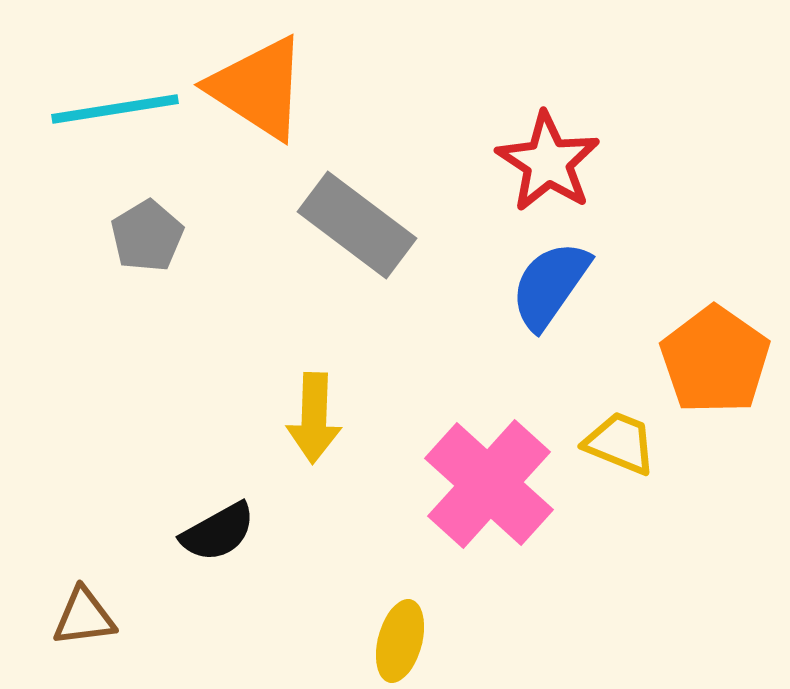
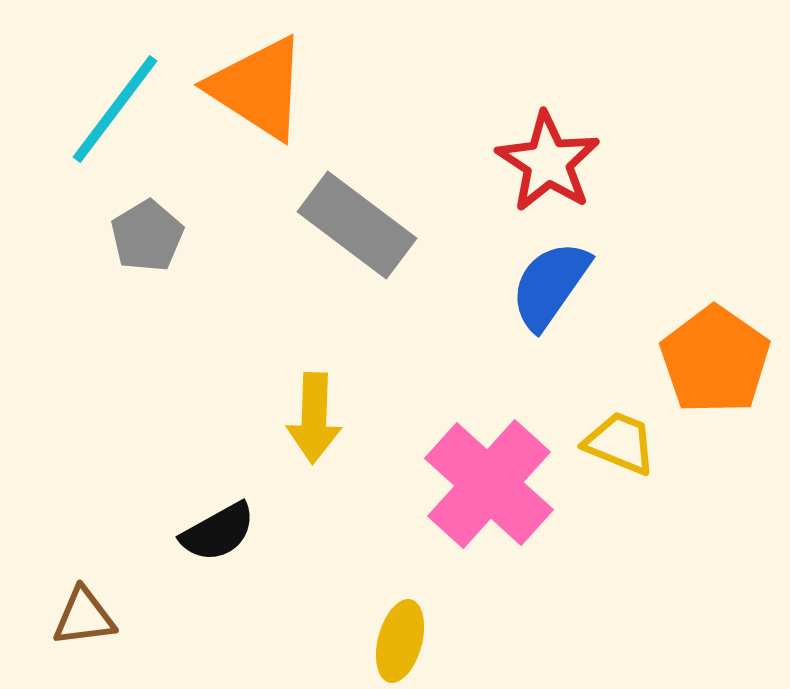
cyan line: rotated 44 degrees counterclockwise
